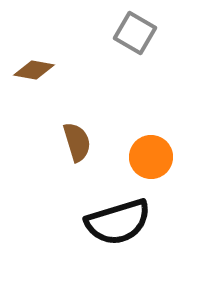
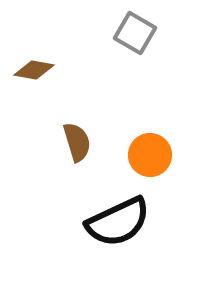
orange circle: moved 1 px left, 2 px up
black semicircle: rotated 8 degrees counterclockwise
